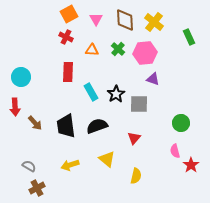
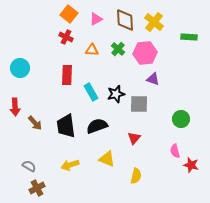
orange square: rotated 24 degrees counterclockwise
pink triangle: rotated 32 degrees clockwise
green rectangle: rotated 63 degrees counterclockwise
red rectangle: moved 1 px left, 3 px down
cyan circle: moved 1 px left, 9 px up
black star: rotated 18 degrees clockwise
green circle: moved 4 px up
yellow triangle: rotated 18 degrees counterclockwise
red star: rotated 21 degrees counterclockwise
